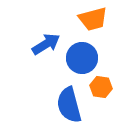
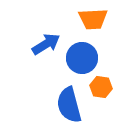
orange trapezoid: rotated 12 degrees clockwise
